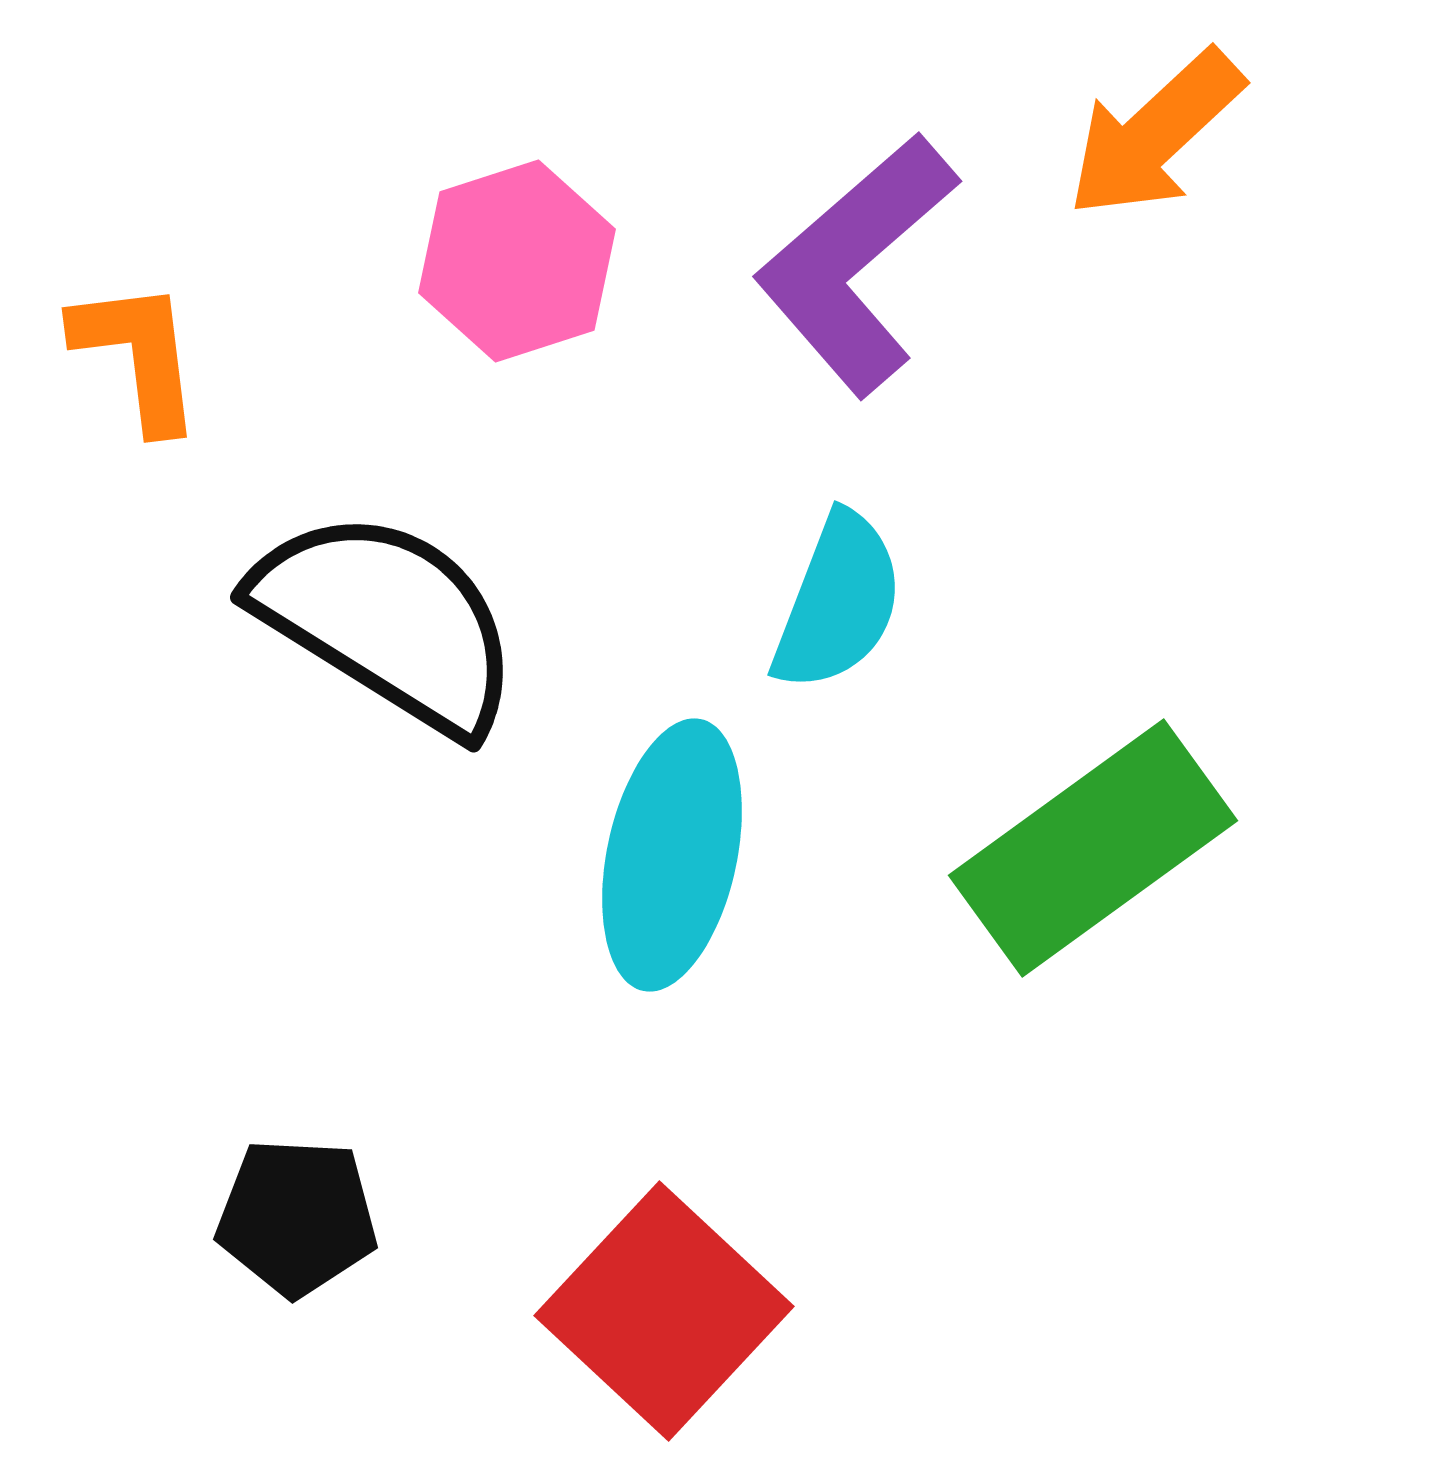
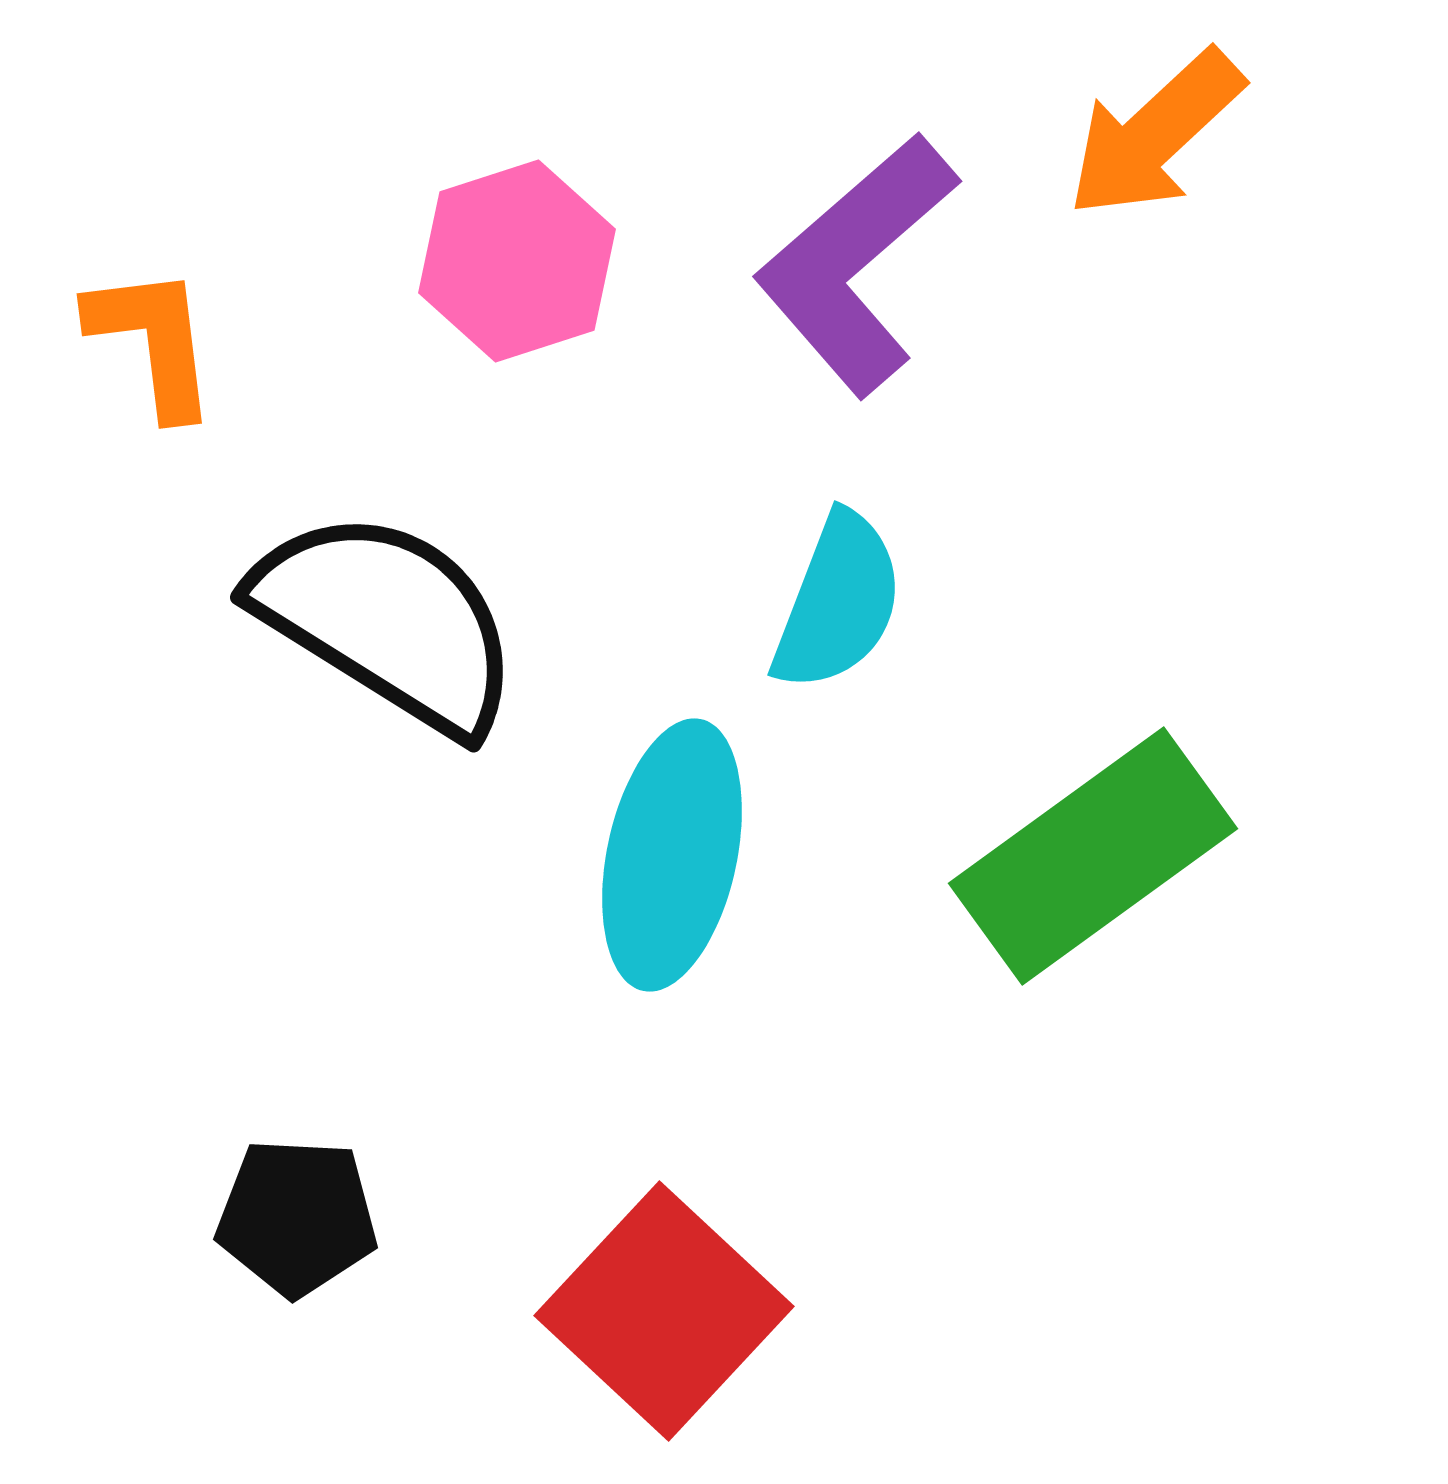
orange L-shape: moved 15 px right, 14 px up
green rectangle: moved 8 px down
